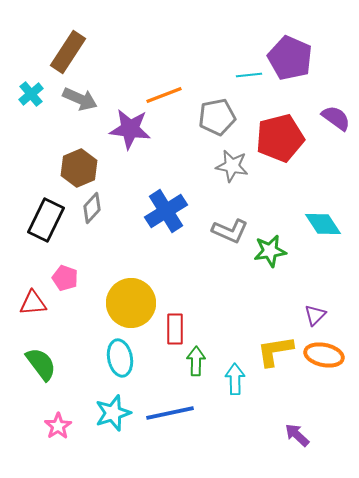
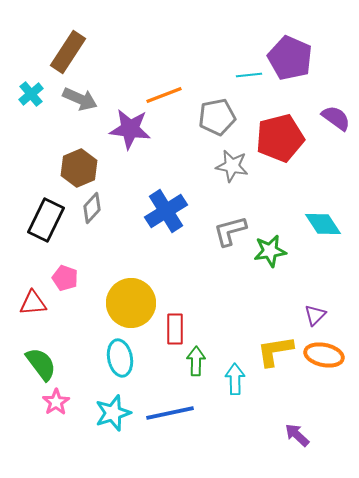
gray L-shape: rotated 141 degrees clockwise
pink star: moved 2 px left, 24 px up
